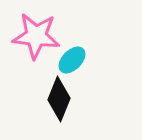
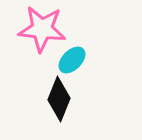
pink star: moved 6 px right, 7 px up
